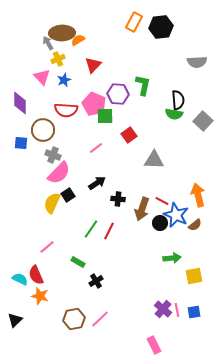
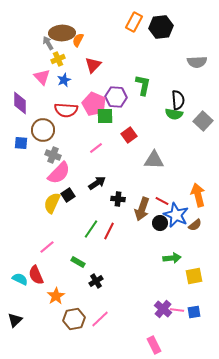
orange semicircle at (78, 40): rotated 32 degrees counterclockwise
purple hexagon at (118, 94): moved 2 px left, 3 px down
orange star at (40, 296): moved 16 px right; rotated 24 degrees clockwise
pink line at (177, 310): rotated 72 degrees counterclockwise
